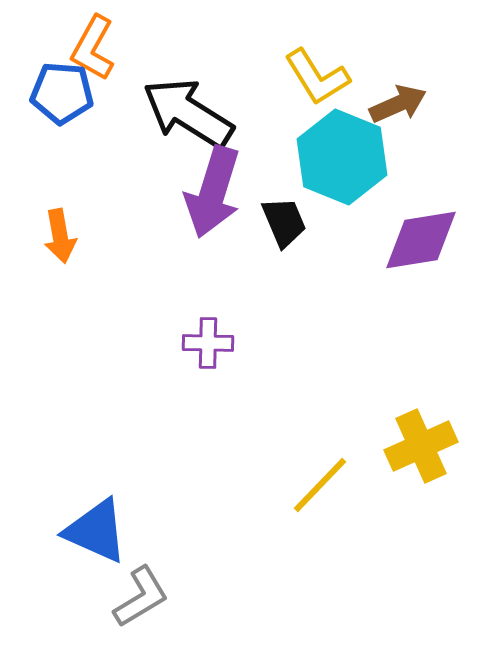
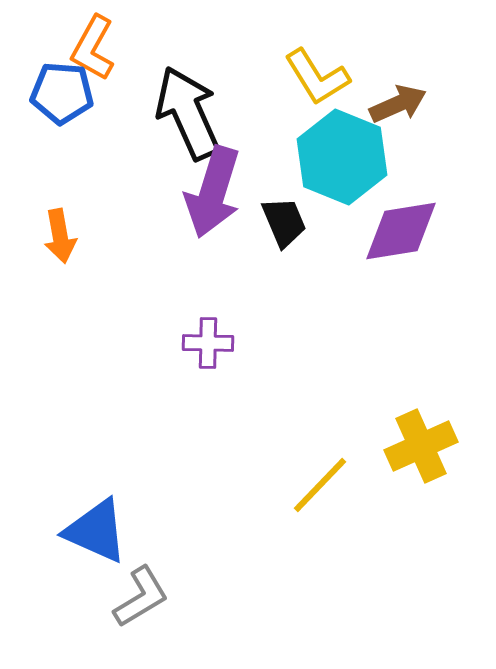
black arrow: rotated 34 degrees clockwise
purple diamond: moved 20 px left, 9 px up
